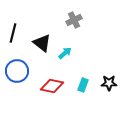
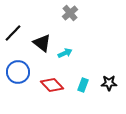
gray cross: moved 4 px left, 7 px up; rotated 14 degrees counterclockwise
black line: rotated 30 degrees clockwise
cyan arrow: rotated 16 degrees clockwise
blue circle: moved 1 px right, 1 px down
red diamond: moved 1 px up; rotated 35 degrees clockwise
